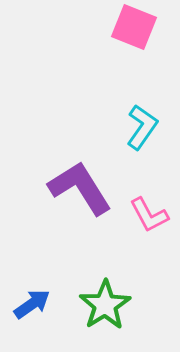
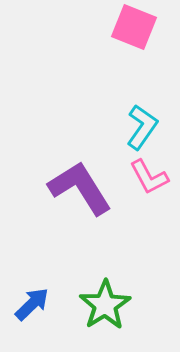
pink L-shape: moved 38 px up
blue arrow: rotated 9 degrees counterclockwise
